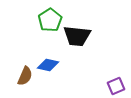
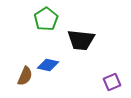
green pentagon: moved 4 px left, 1 px up
black trapezoid: moved 4 px right, 4 px down
purple square: moved 4 px left, 4 px up
